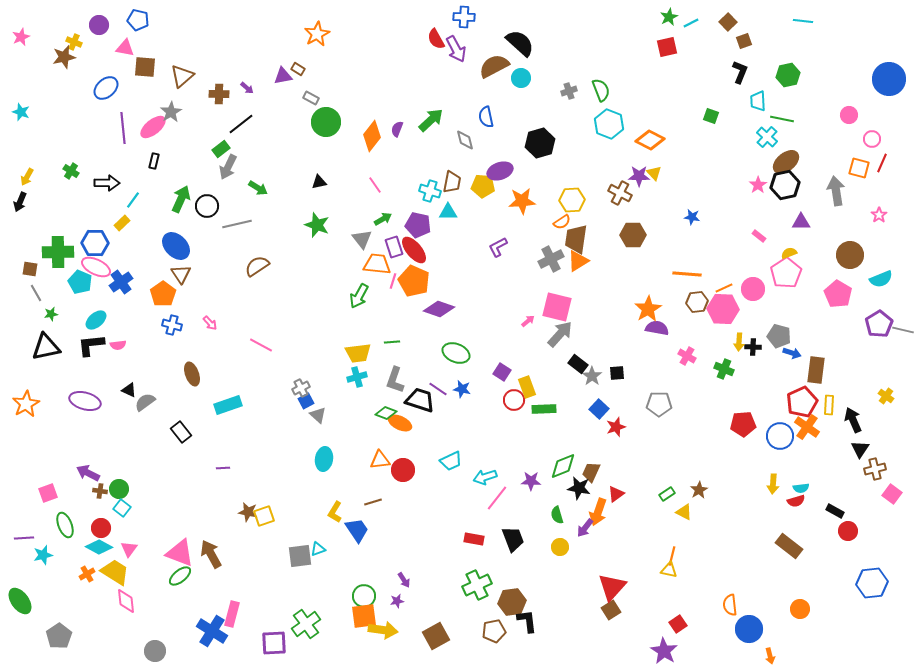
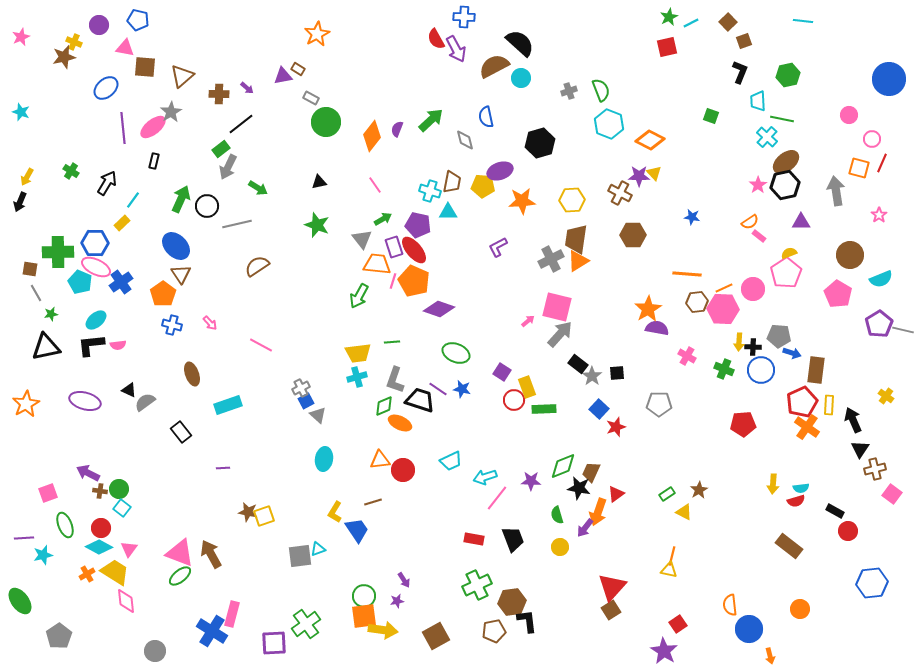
black arrow at (107, 183): rotated 60 degrees counterclockwise
orange semicircle at (562, 222): moved 188 px right
gray pentagon at (779, 336): rotated 10 degrees counterclockwise
green diamond at (386, 413): moved 2 px left, 7 px up; rotated 45 degrees counterclockwise
blue circle at (780, 436): moved 19 px left, 66 px up
